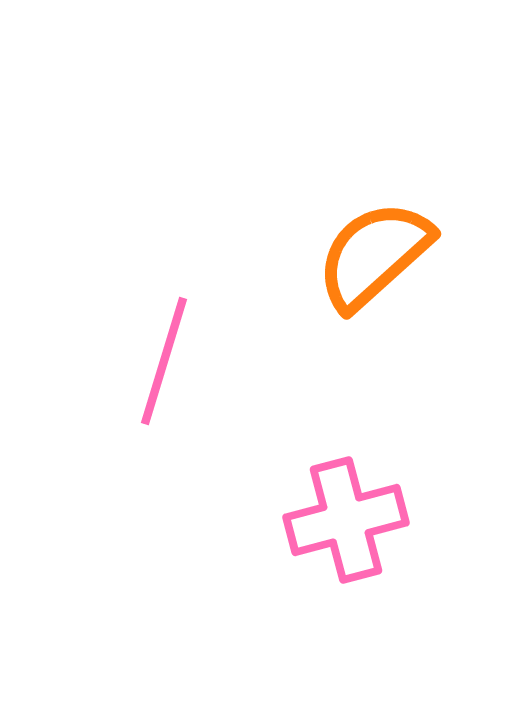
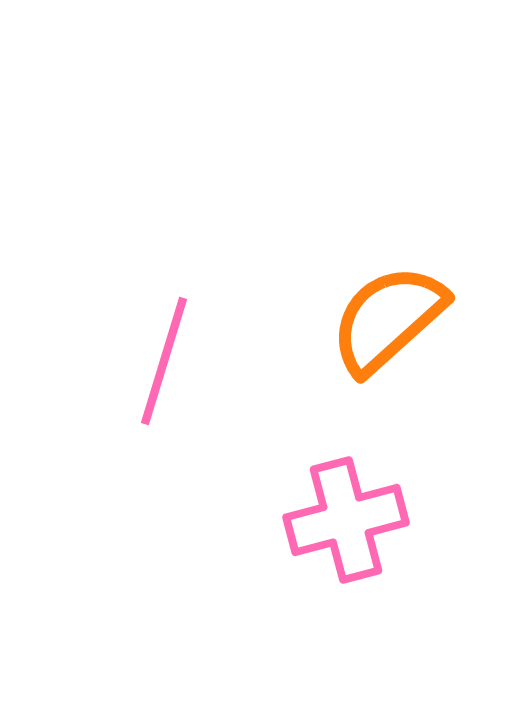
orange semicircle: moved 14 px right, 64 px down
